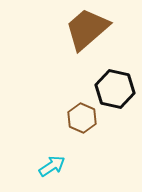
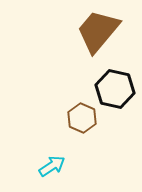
brown trapezoid: moved 11 px right, 2 px down; rotated 9 degrees counterclockwise
